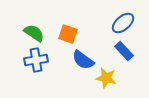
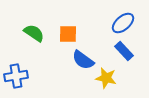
orange square: rotated 18 degrees counterclockwise
blue cross: moved 20 px left, 16 px down
